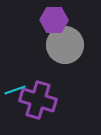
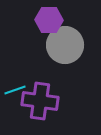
purple hexagon: moved 5 px left
purple cross: moved 2 px right, 1 px down; rotated 9 degrees counterclockwise
